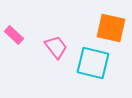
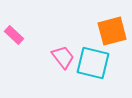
orange square: moved 1 px right, 3 px down; rotated 28 degrees counterclockwise
pink trapezoid: moved 7 px right, 10 px down
